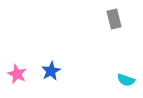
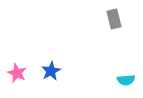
pink star: moved 1 px up
cyan semicircle: rotated 24 degrees counterclockwise
